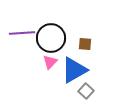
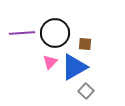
black circle: moved 4 px right, 5 px up
blue triangle: moved 3 px up
